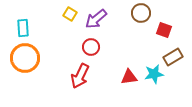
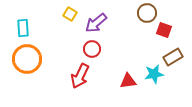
brown circle: moved 6 px right
purple arrow: moved 4 px down
red circle: moved 1 px right, 2 px down
orange circle: moved 2 px right, 1 px down
red triangle: moved 1 px left, 4 px down
